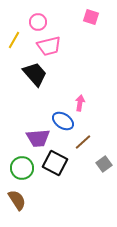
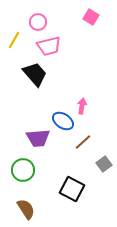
pink square: rotated 14 degrees clockwise
pink arrow: moved 2 px right, 3 px down
black square: moved 17 px right, 26 px down
green circle: moved 1 px right, 2 px down
brown semicircle: moved 9 px right, 9 px down
